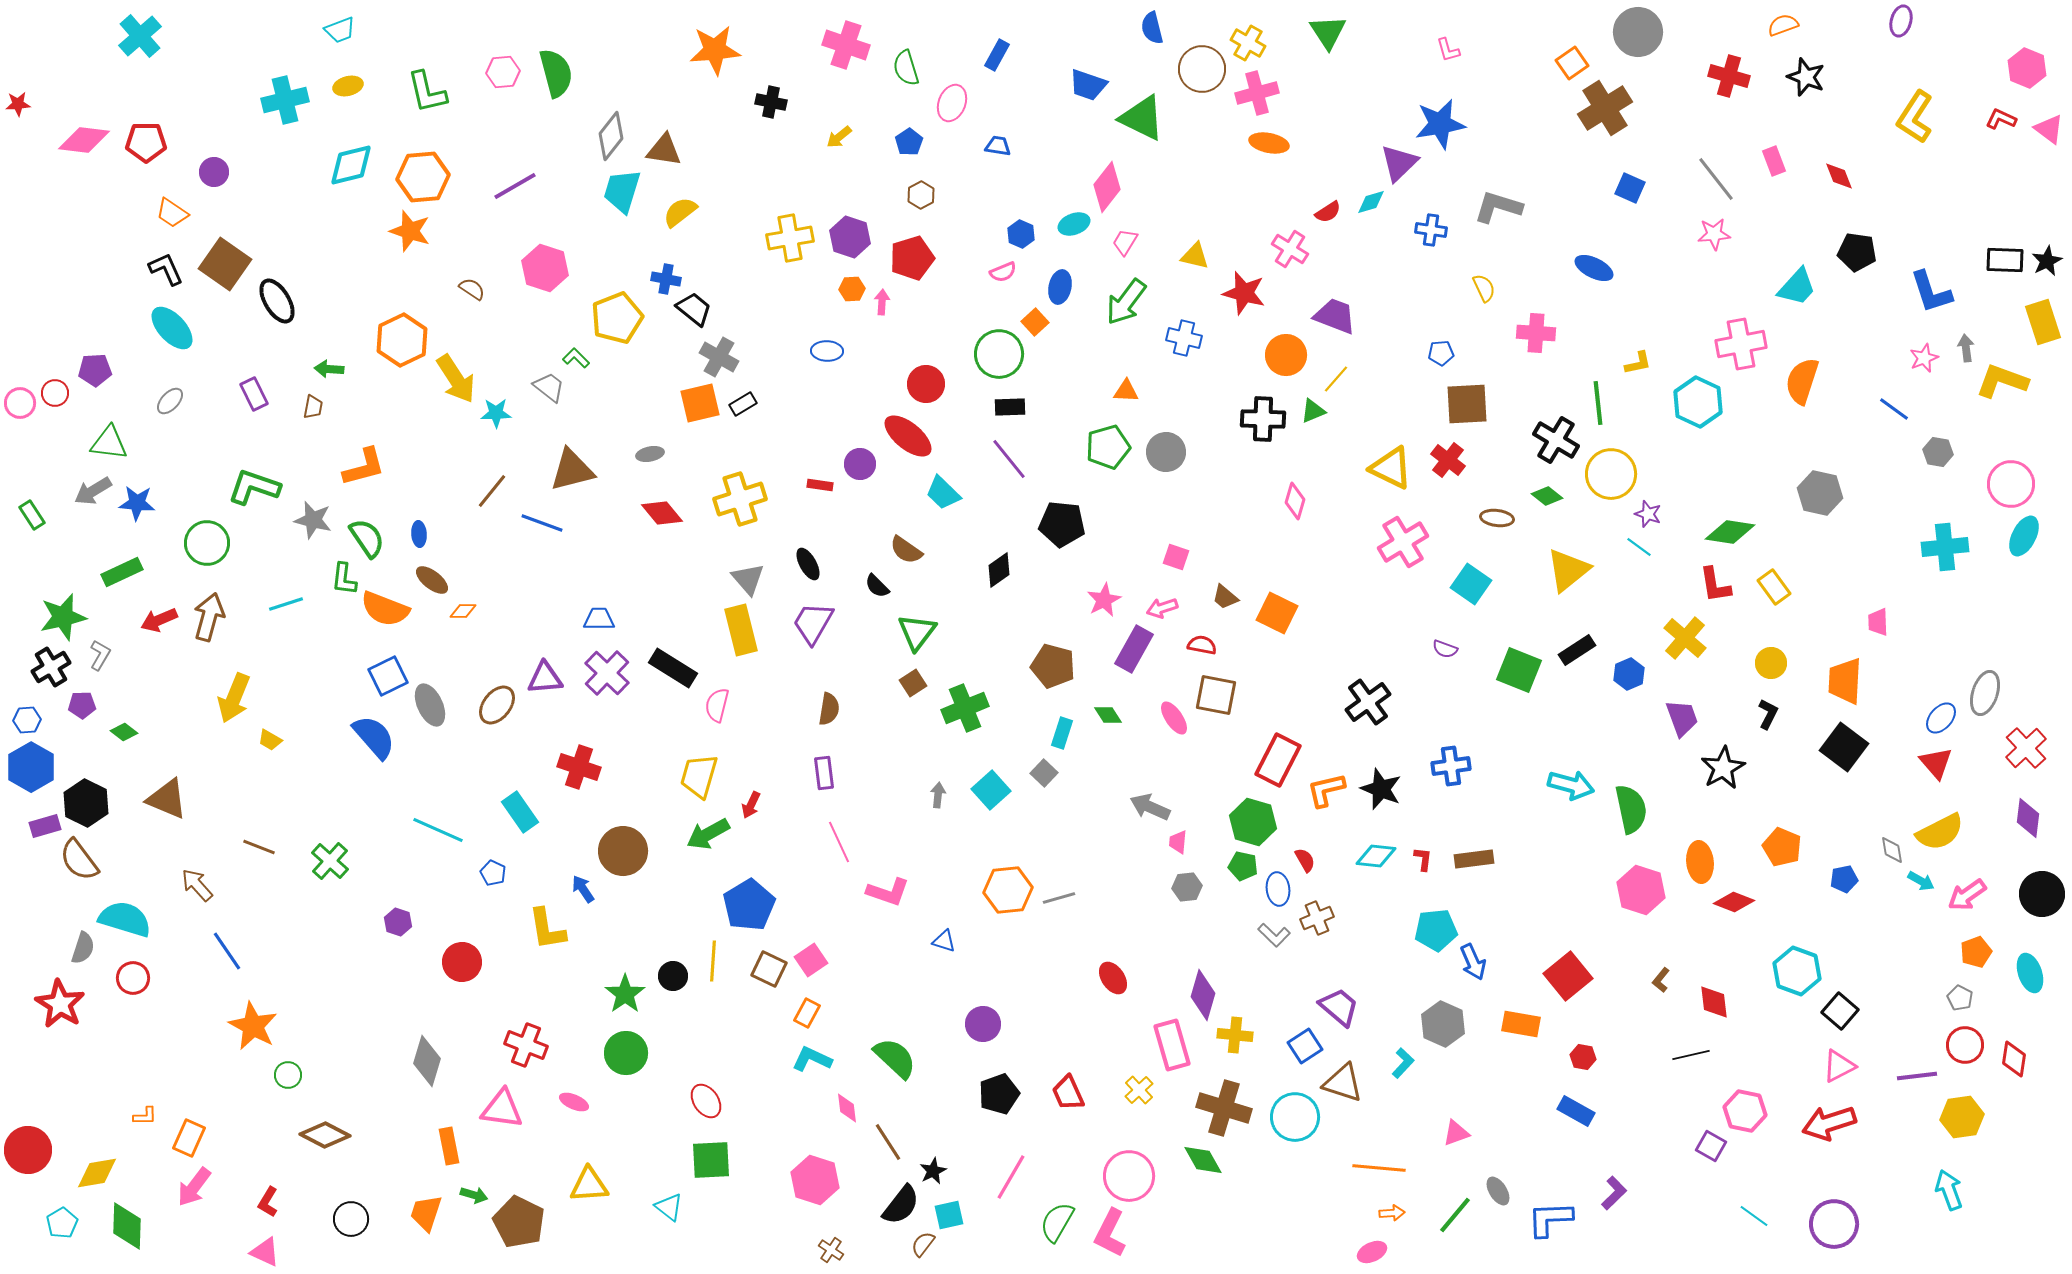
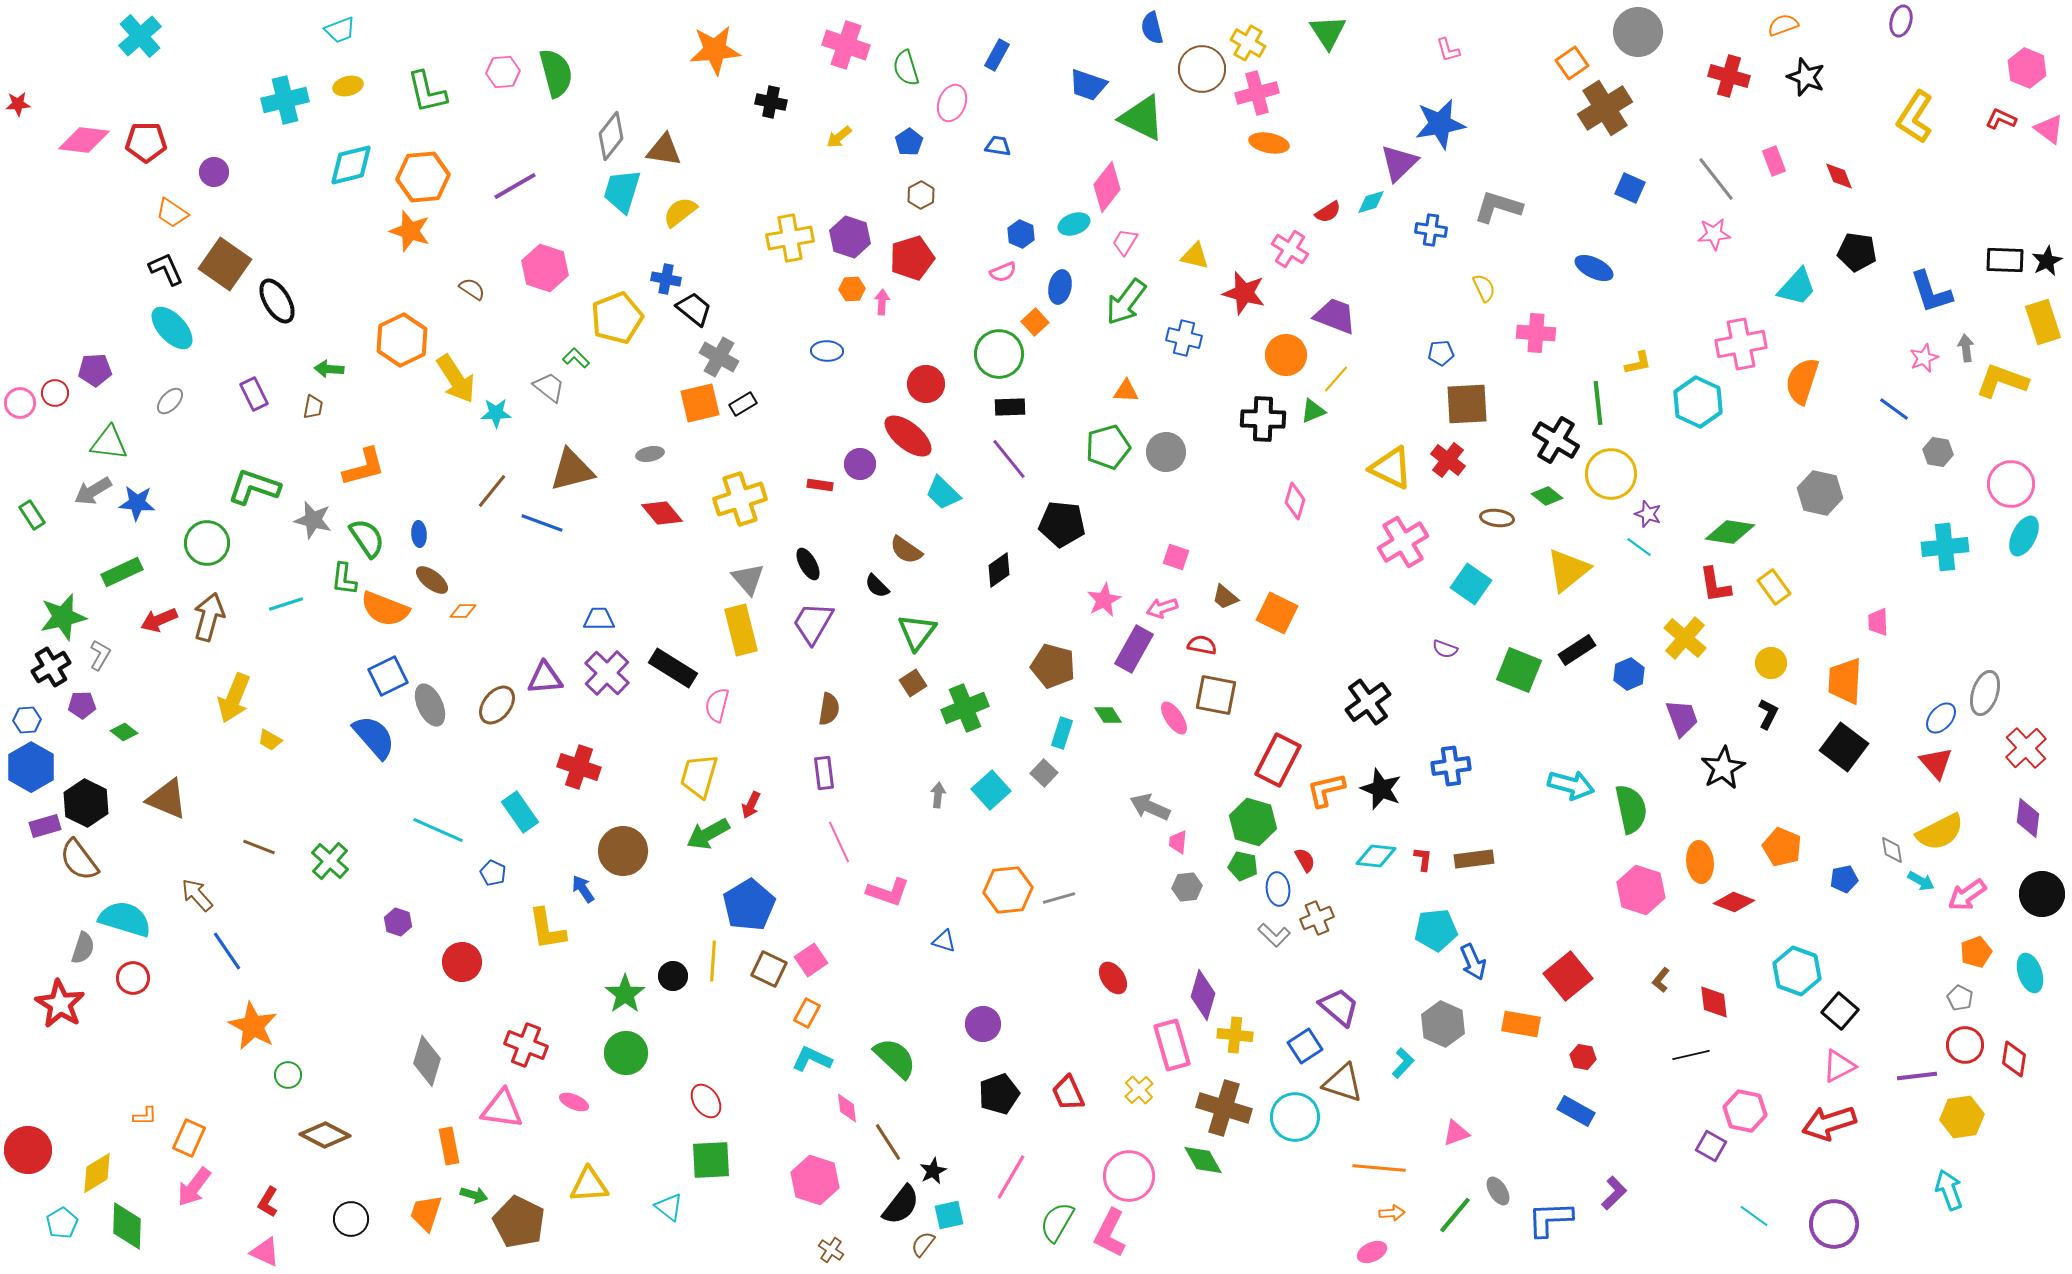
brown arrow at (197, 885): moved 10 px down
yellow diamond at (97, 1173): rotated 21 degrees counterclockwise
